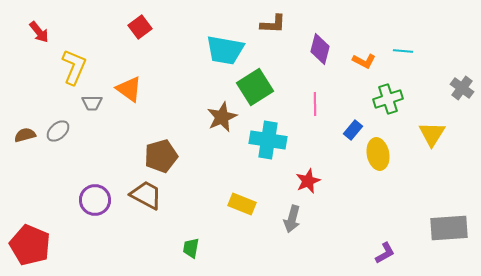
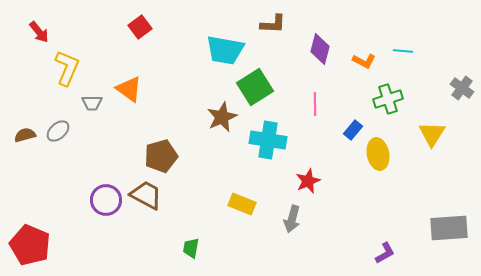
yellow L-shape: moved 7 px left, 1 px down
purple circle: moved 11 px right
